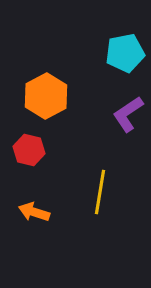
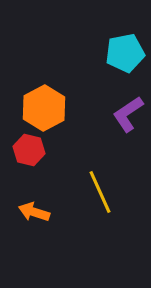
orange hexagon: moved 2 px left, 12 px down
yellow line: rotated 33 degrees counterclockwise
